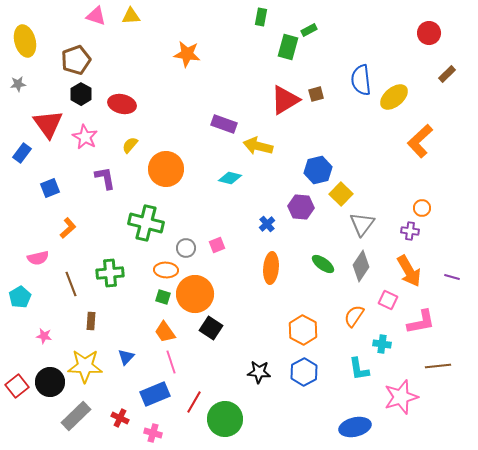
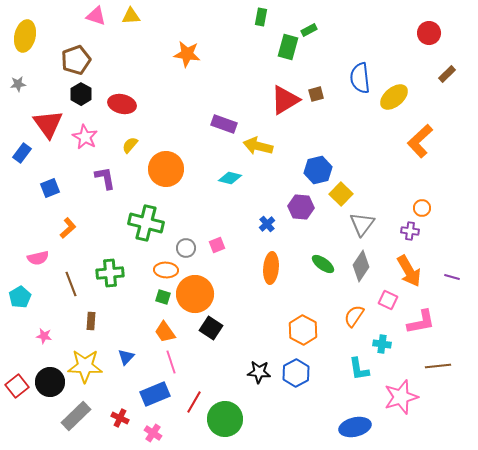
yellow ellipse at (25, 41): moved 5 px up; rotated 28 degrees clockwise
blue semicircle at (361, 80): moved 1 px left, 2 px up
blue hexagon at (304, 372): moved 8 px left, 1 px down
pink cross at (153, 433): rotated 18 degrees clockwise
